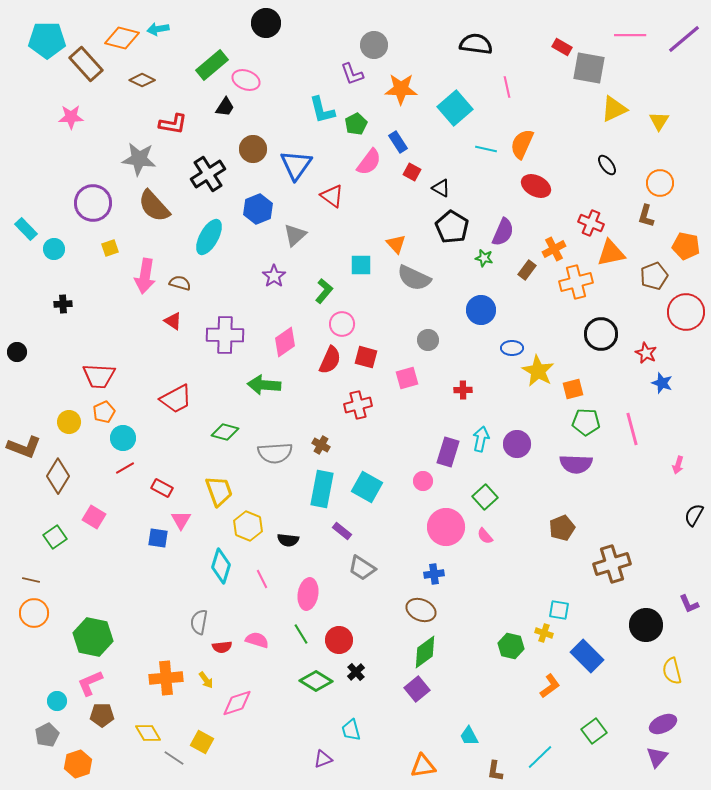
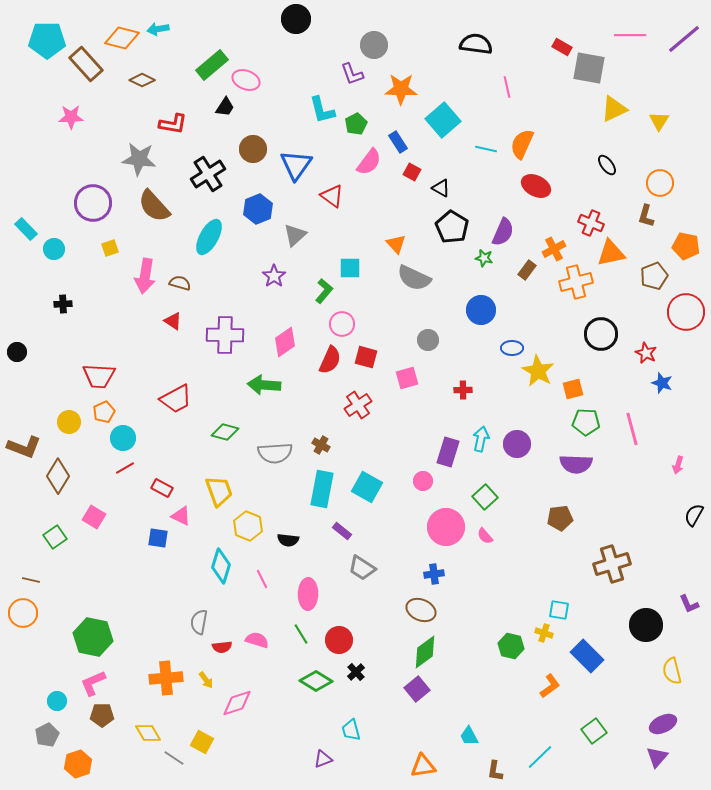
black circle at (266, 23): moved 30 px right, 4 px up
cyan square at (455, 108): moved 12 px left, 12 px down
cyan square at (361, 265): moved 11 px left, 3 px down
red cross at (358, 405): rotated 20 degrees counterclockwise
pink triangle at (181, 520): moved 4 px up; rotated 35 degrees counterclockwise
brown pentagon at (562, 528): moved 2 px left, 10 px up; rotated 15 degrees clockwise
pink ellipse at (308, 594): rotated 8 degrees counterclockwise
orange circle at (34, 613): moved 11 px left
pink L-shape at (90, 683): moved 3 px right
